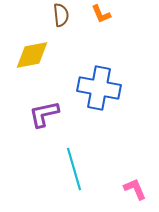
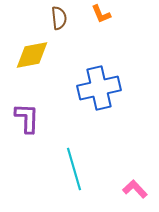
brown semicircle: moved 2 px left, 3 px down
blue cross: rotated 24 degrees counterclockwise
purple L-shape: moved 17 px left, 4 px down; rotated 104 degrees clockwise
pink L-shape: rotated 20 degrees counterclockwise
